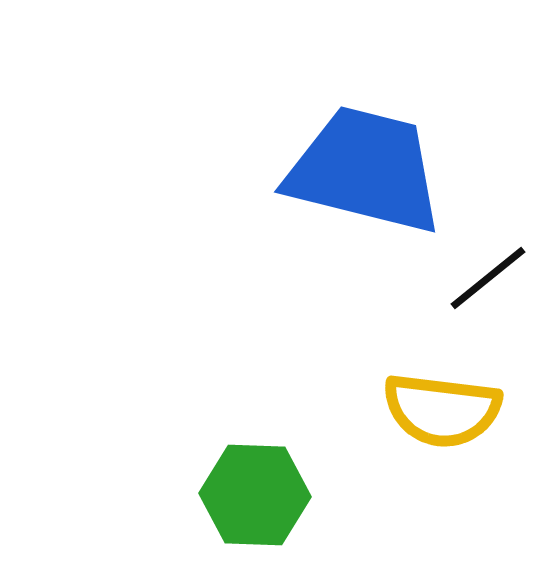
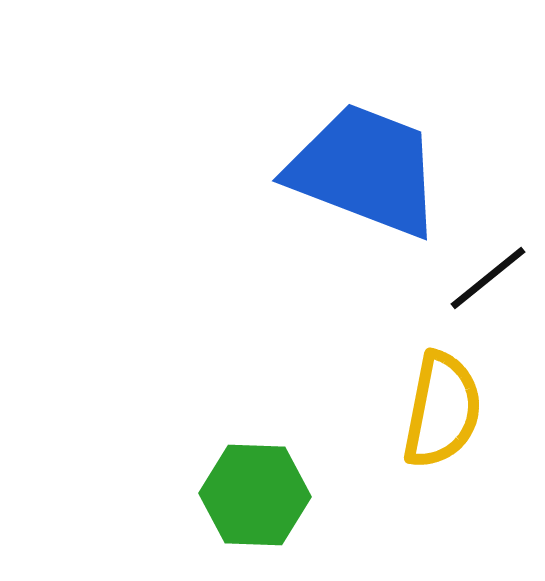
blue trapezoid: rotated 7 degrees clockwise
yellow semicircle: rotated 86 degrees counterclockwise
